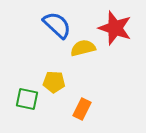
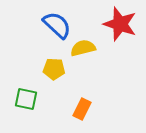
red star: moved 5 px right, 4 px up
yellow pentagon: moved 13 px up
green square: moved 1 px left
